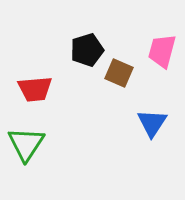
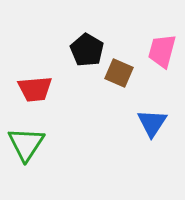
black pentagon: rotated 24 degrees counterclockwise
